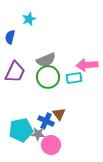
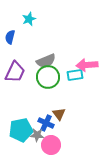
gray semicircle: moved 1 px down
cyan rectangle: moved 1 px right, 3 px up
blue cross: moved 2 px down
gray star: moved 1 px left, 1 px down
